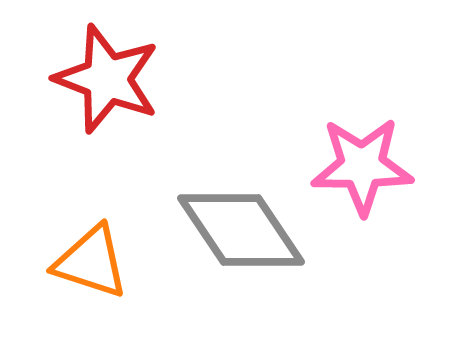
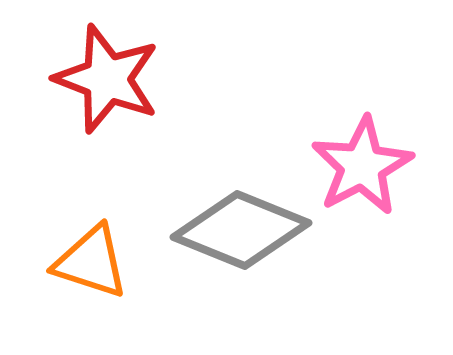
pink star: rotated 28 degrees counterclockwise
gray diamond: rotated 34 degrees counterclockwise
